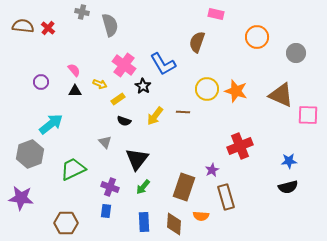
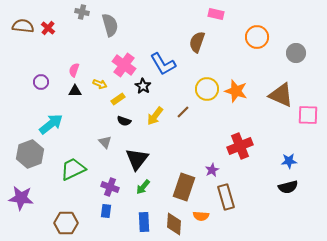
pink semicircle at (74, 70): rotated 120 degrees counterclockwise
brown line at (183, 112): rotated 48 degrees counterclockwise
